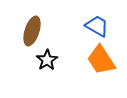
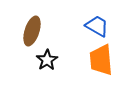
orange trapezoid: rotated 28 degrees clockwise
